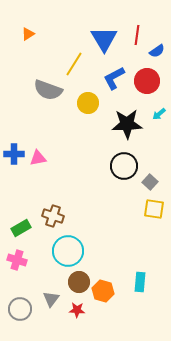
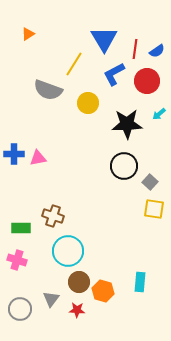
red line: moved 2 px left, 14 px down
blue L-shape: moved 4 px up
green rectangle: rotated 30 degrees clockwise
